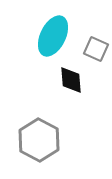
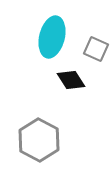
cyan ellipse: moved 1 px left, 1 px down; rotated 12 degrees counterclockwise
black diamond: rotated 28 degrees counterclockwise
